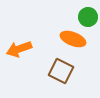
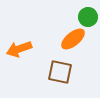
orange ellipse: rotated 60 degrees counterclockwise
brown square: moved 1 px left, 1 px down; rotated 15 degrees counterclockwise
